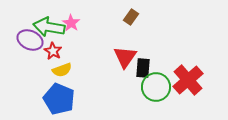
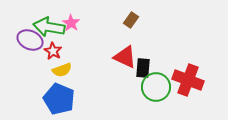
brown rectangle: moved 3 px down
red triangle: rotated 40 degrees counterclockwise
red cross: rotated 28 degrees counterclockwise
